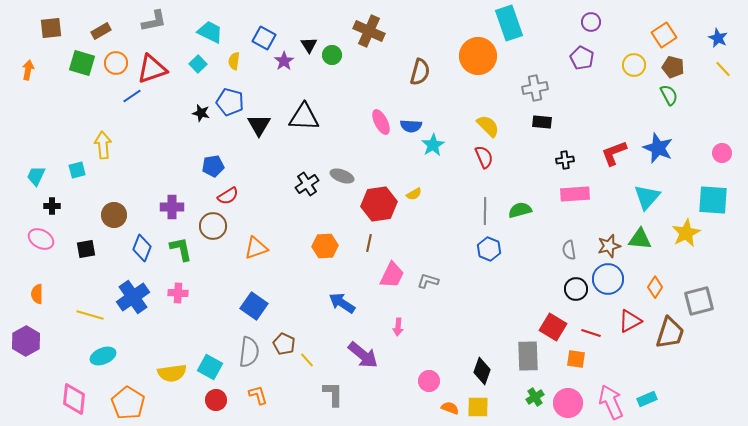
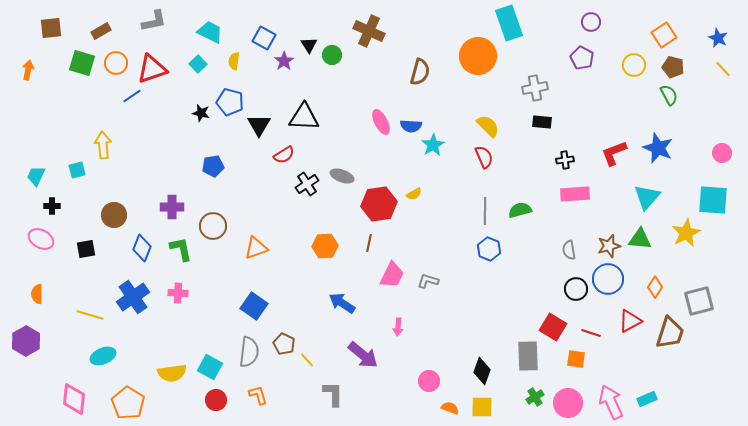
red semicircle at (228, 196): moved 56 px right, 41 px up
yellow square at (478, 407): moved 4 px right
